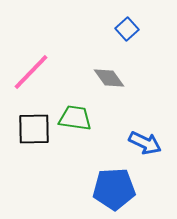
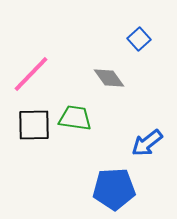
blue square: moved 12 px right, 10 px down
pink line: moved 2 px down
black square: moved 4 px up
blue arrow: moved 2 px right; rotated 116 degrees clockwise
